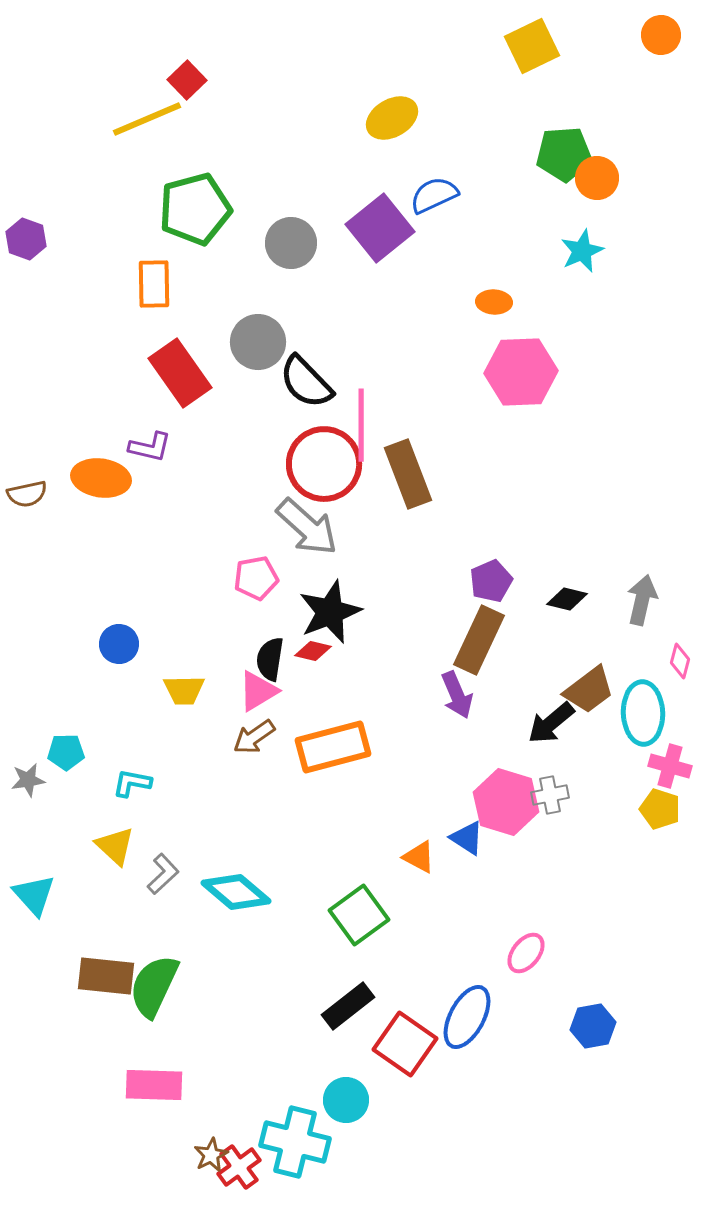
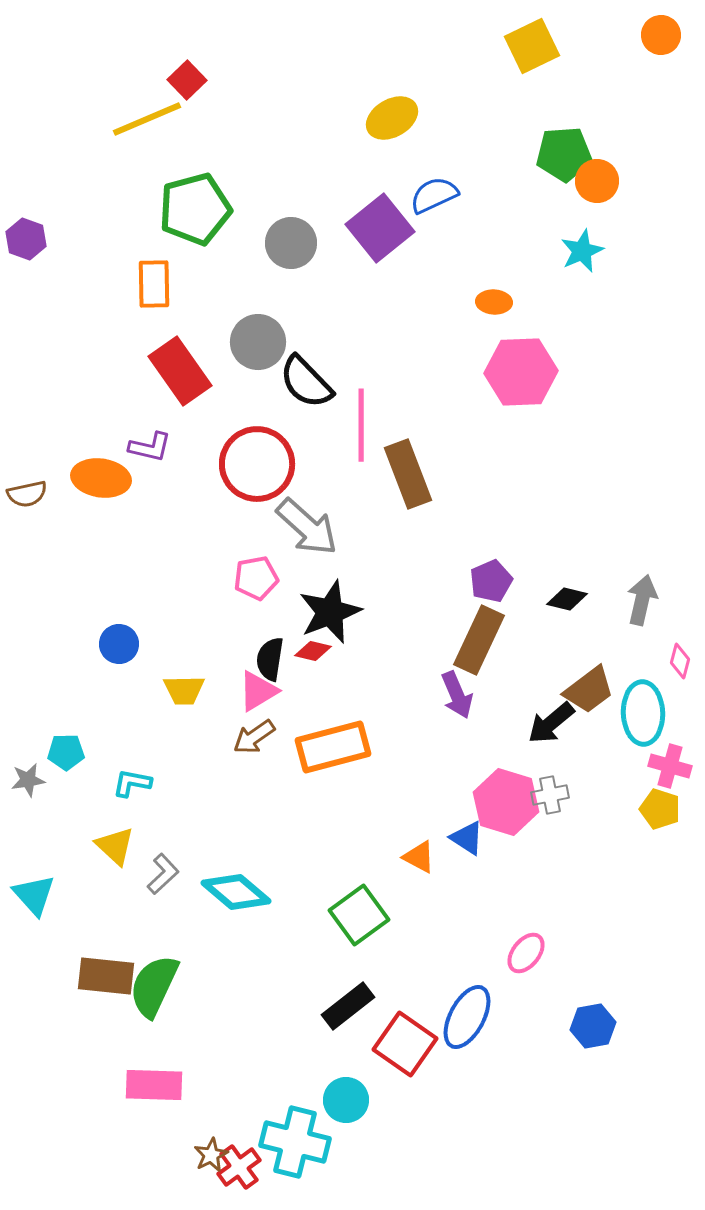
orange circle at (597, 178): moved 3 px down
red rectangle at (180, 373): moved 2 px up
red circle at (324, 464): moved 67 px left
